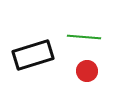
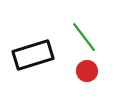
green line: rotated 48 degrees clockwise
